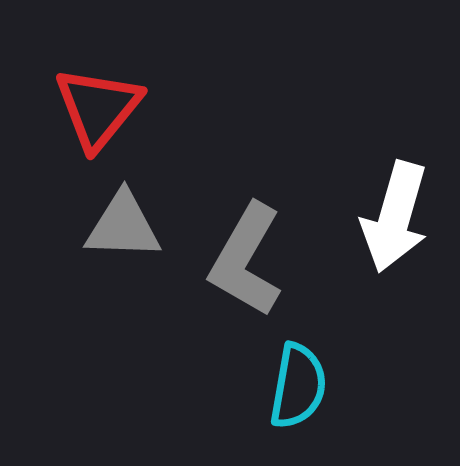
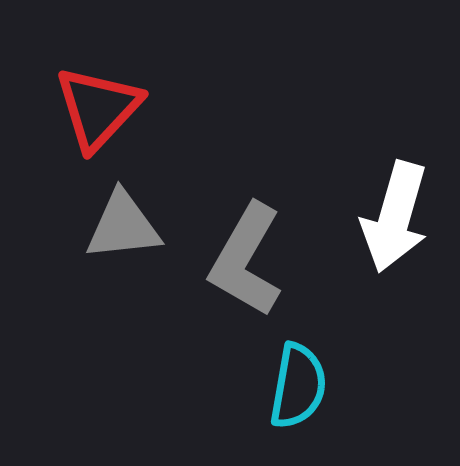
red triangle: rotated 4 degrees clockwise
gray triangle: rotated 8 degrees counterclockwise
